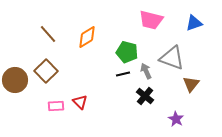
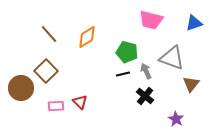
brown line: moved 1 px right
brown circle: moved 6 px right, 8 px down
